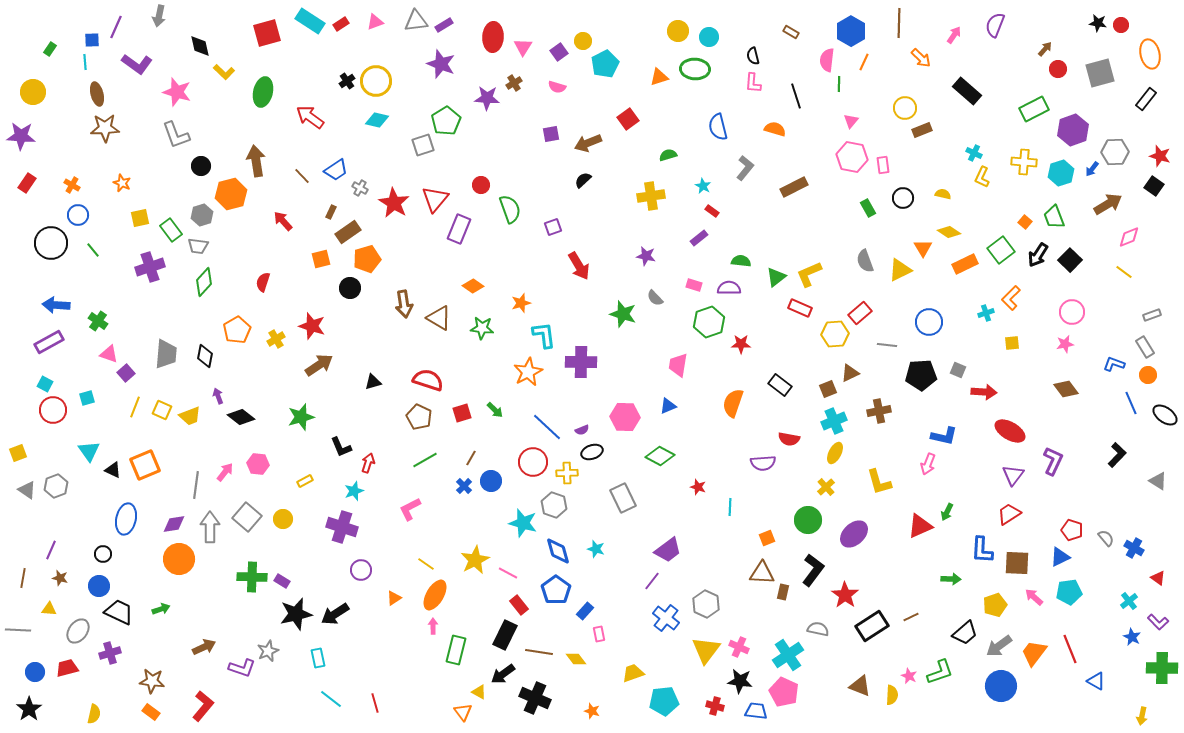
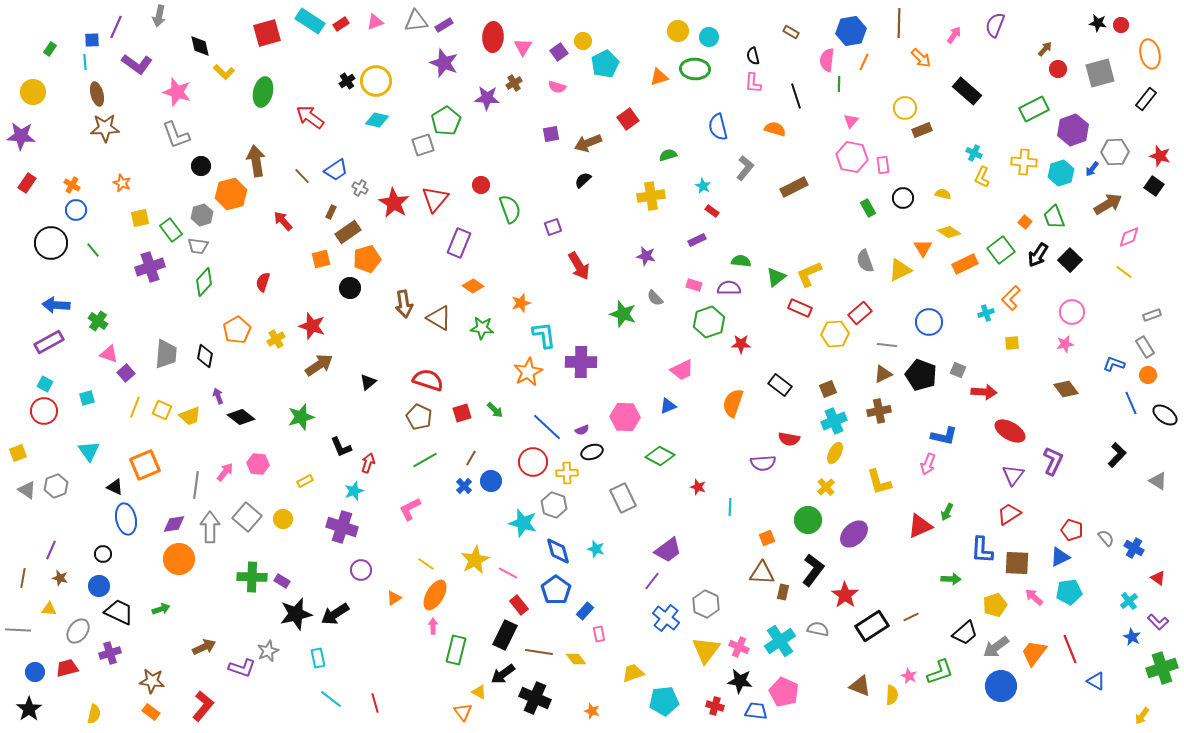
blue hexagon at (851, 31): rotated 20 degrees clockwise
purple star at (441, 64): moved 3 px right, 1 px up
blue circle at (78, 215): moved 2 px left, 5 px up
purple rectangle at (459, 229): moved 14 px down
purple rectangle at (699, 238): moved 2 px left, 2 px down; rotated 12 degrees clockwise
pink trapezoid at (678, 365): moved 4 px right, 5 px down; rotated 125 degrees counterclockwise
brown triangle at (850, 373): moved 33 px right, 1 px down
black pentagon at (921, 375): rotated 24 degrees clockwise
black triangle at (373, 382): moved 5 px left; rotated 24 degrees counterclockwise
red circle at (53, 410): moved 9 px left, 1 px down
black triangle at (113, 470): moved 2 px right, 17 px down
blue ellipse at (126, 519): rotated 24 degrees counterclockwise
gray arrow at (999, 646): moved 3 px left, 1 px down
cyan cross at (788, 655): moved 8 px left, 14 px up
green cross at (1162, 668): rotated 20 degrees counterclockwise
yellow arrow at (1142, 716): rotated 24 degrees clockwise
